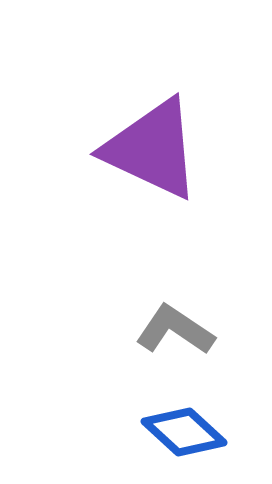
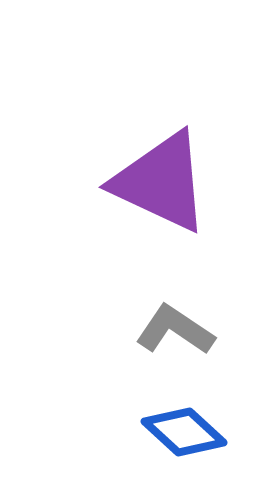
purple triangle: moved 9 px right, 33 px down
